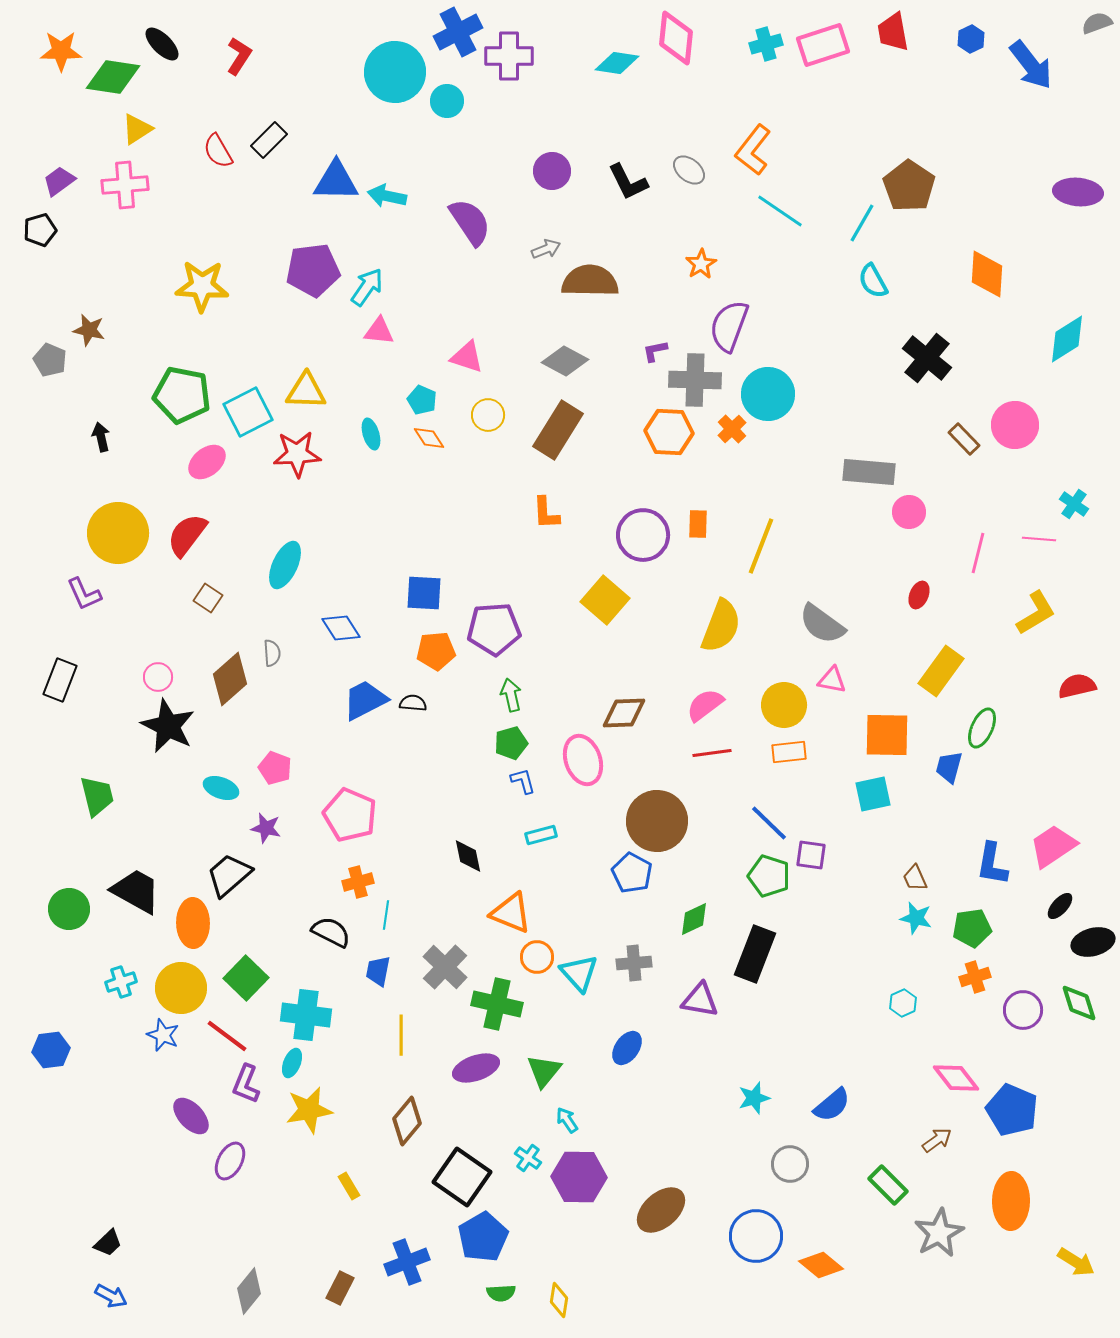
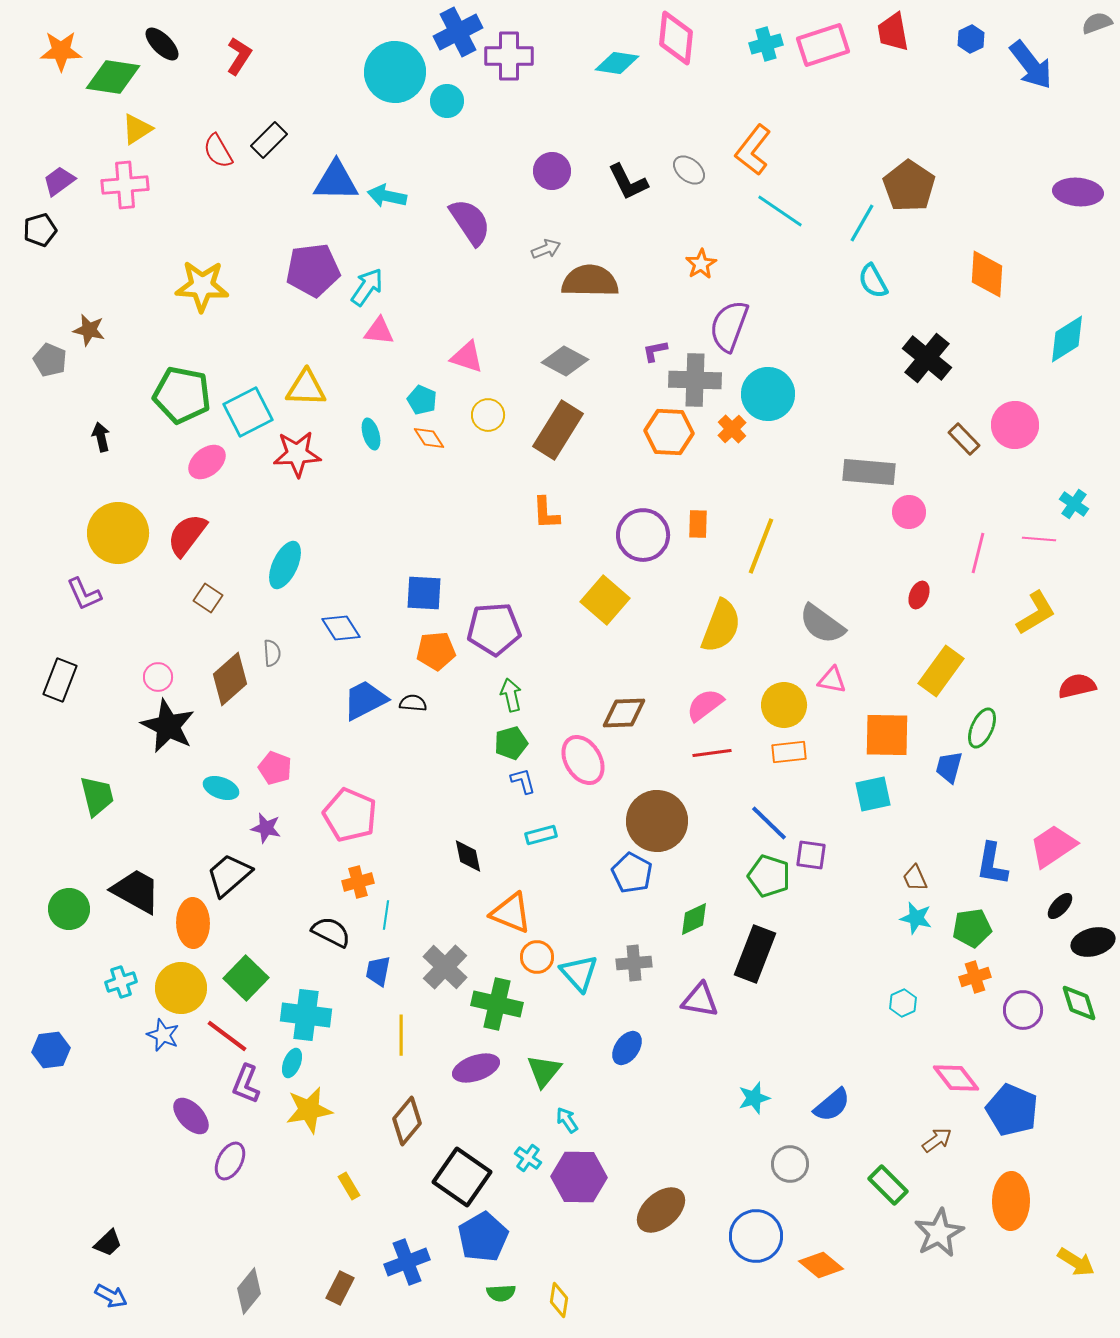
yellow triangle at (306, 391): moved 3 px up
pink ellipse at (583, 760): rotated 12 degrees counterclockwise
